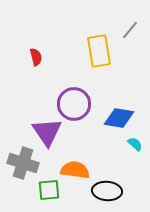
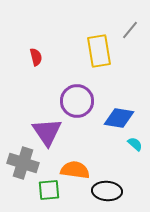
purple circle: moved 3 px right, 3 px up
